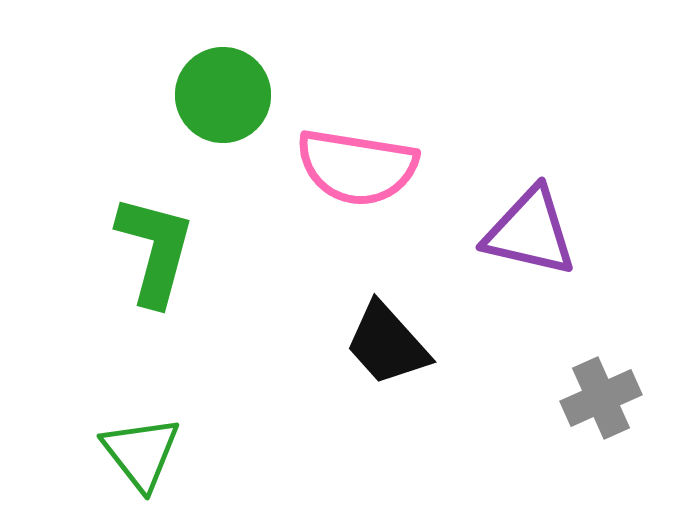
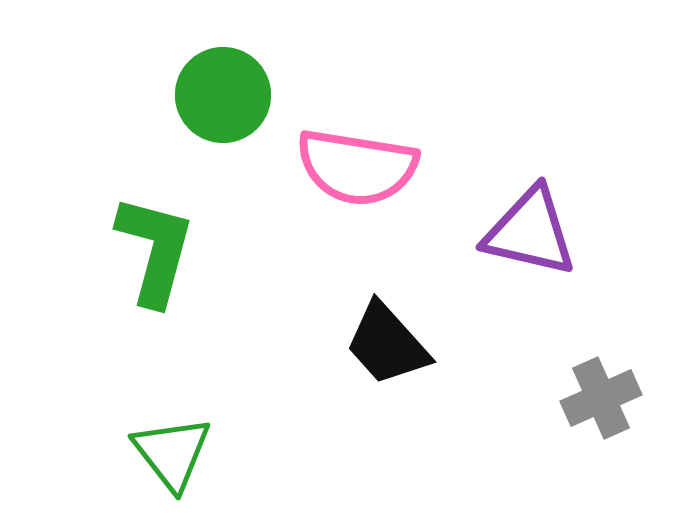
green triangle: moved 31 px right
